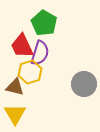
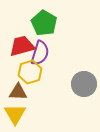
red trapezoid: rotated 100 degrees clockwise
brown triangle: moved 3 px right, 5 px down; rotated 12 degrees counterclockwise
